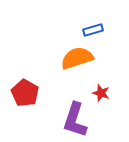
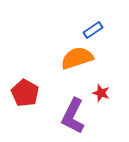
blue rectangle: rotated 18 degrees counterclockwise
purple L-shape: moved 2 px left, 4 px up; rotated 9 degrees clockwise
